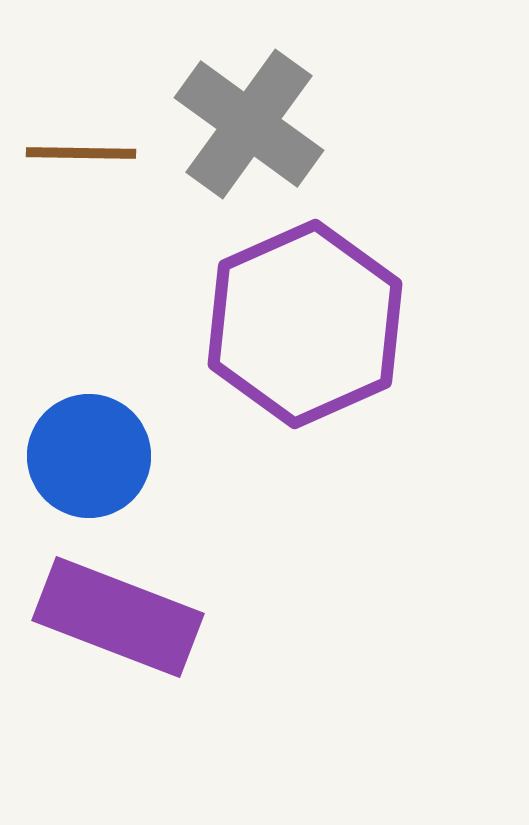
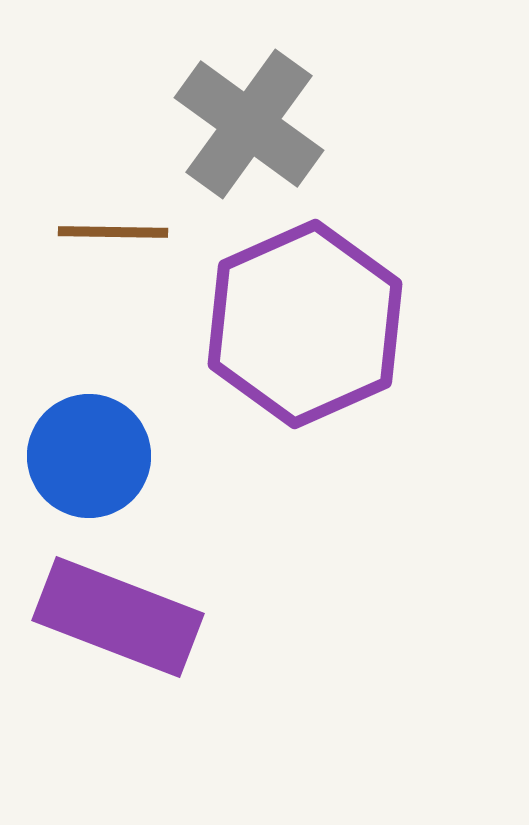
brown line: moved 32 px right, 79 px down
